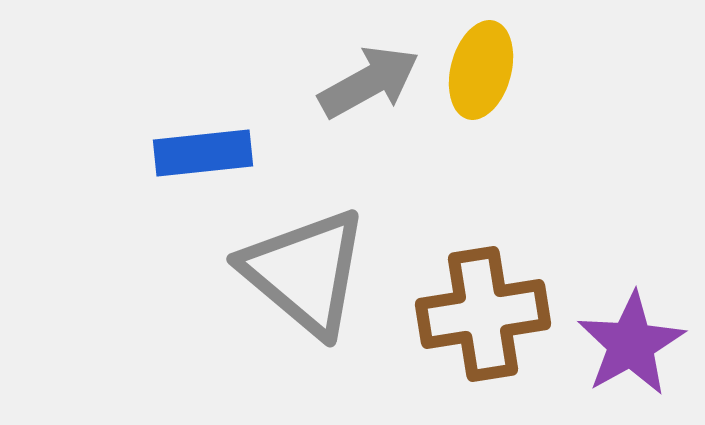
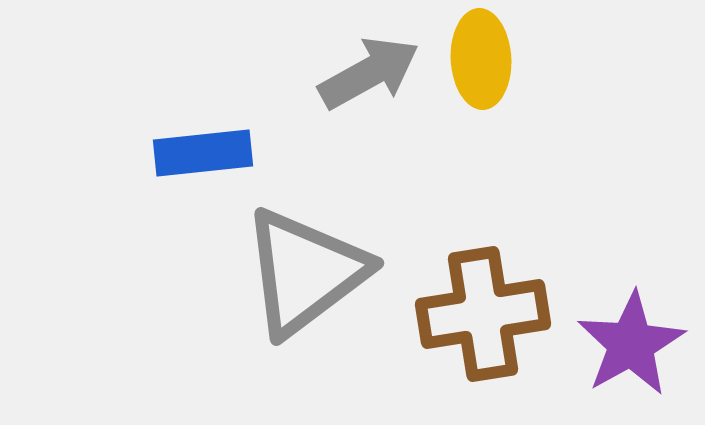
yellow ellipse: moved 11 px up; rotated 18 degrees counterclockwise
gray arrow: moved 9 px up
gray triangle: rotated 43 degrees clockwise
